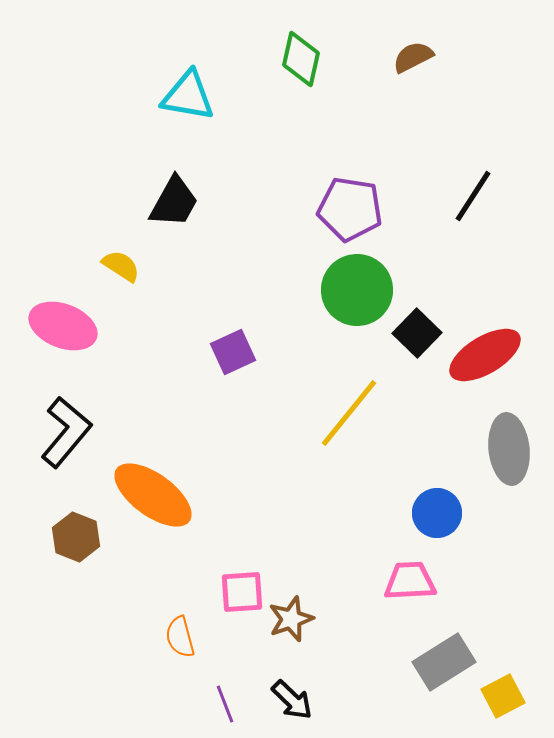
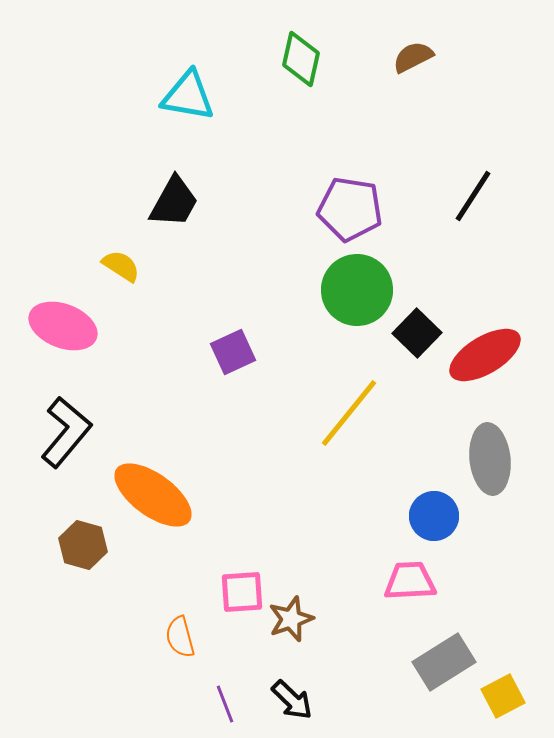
gray ellipse: moved 19 px left, 10 px down
blue circle: moved 3 px left, 3 px down
brown hexagon: moved 7 px right, 8 px down; rotated 6 degrees counterclockwise
